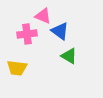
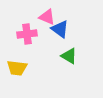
pink triangle: moved 4 px right, 1 px down
blue triangle: moved 2 px up
